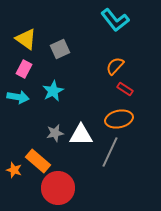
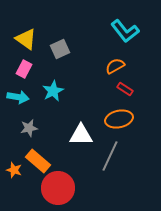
cyan L-shape: moved 10 px right, 11 px down
orange semicircle: rotated 18 degrees clockwise
gray star: moved 26 px left, 5 px up
gray line: moved 4 px down
